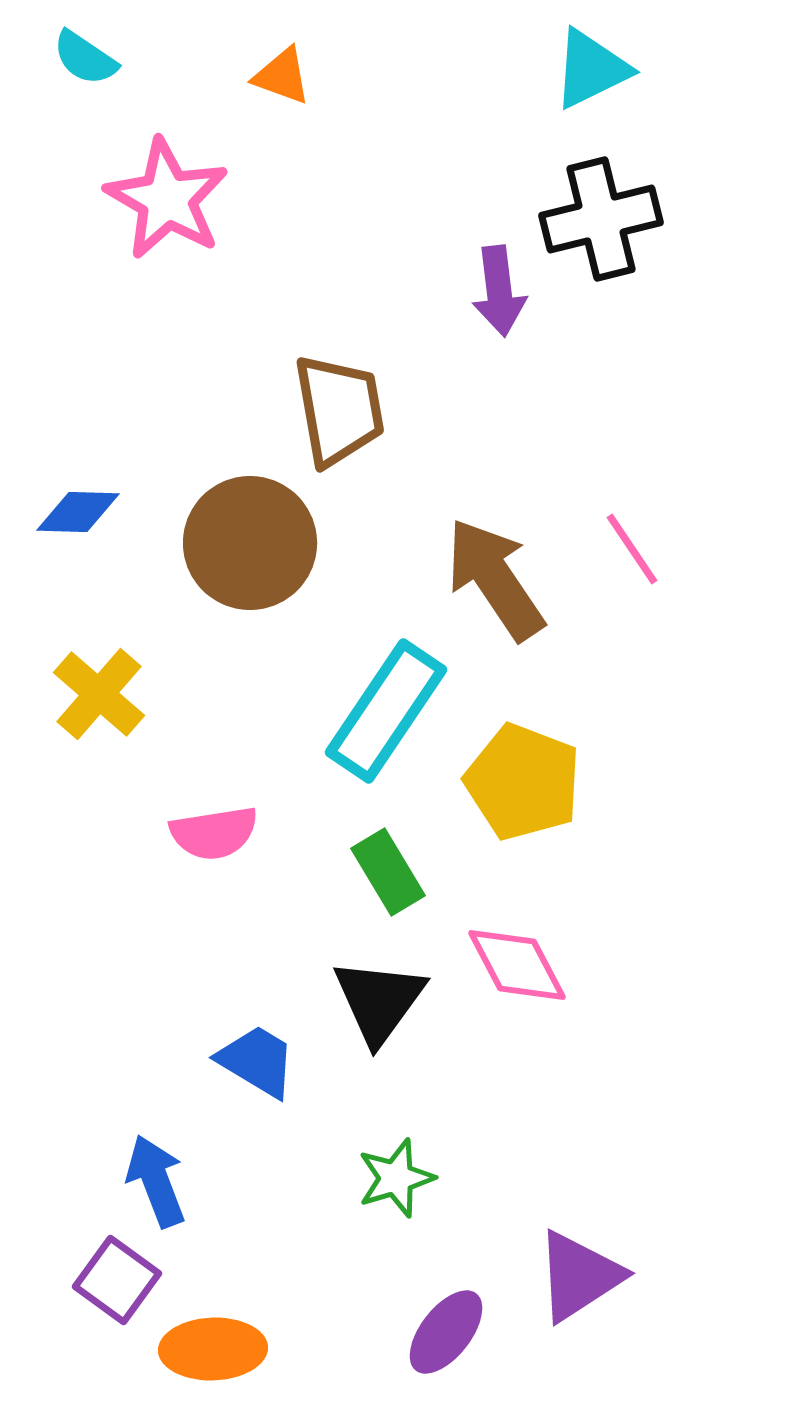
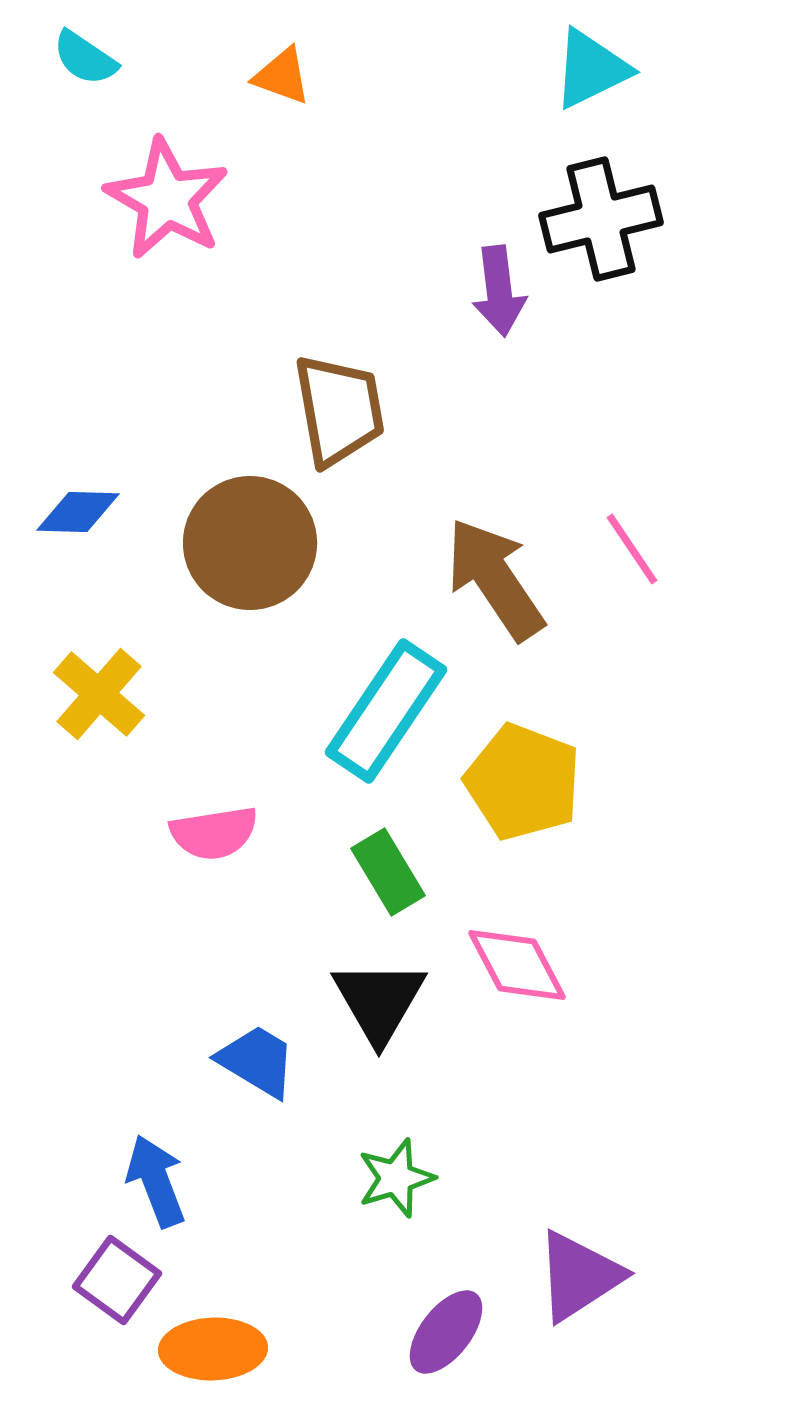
black triangle: rotated 6 degrees counterclockwise
